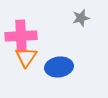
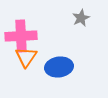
gray star: rotated 12 degrees counterclockwise
